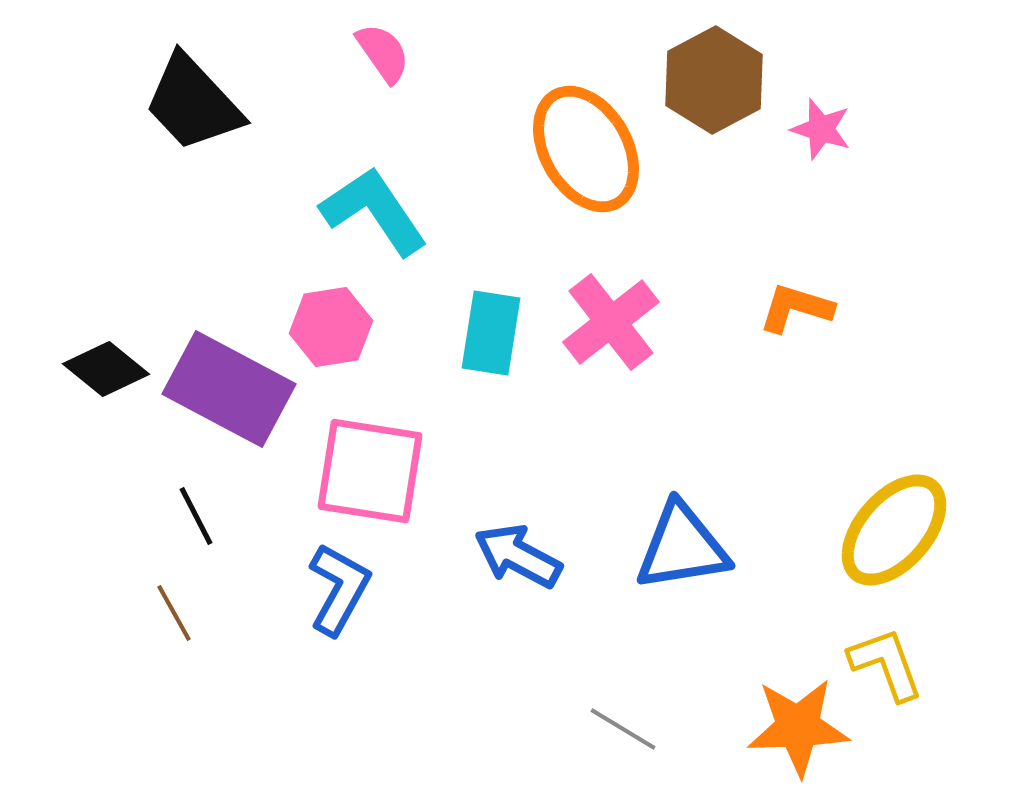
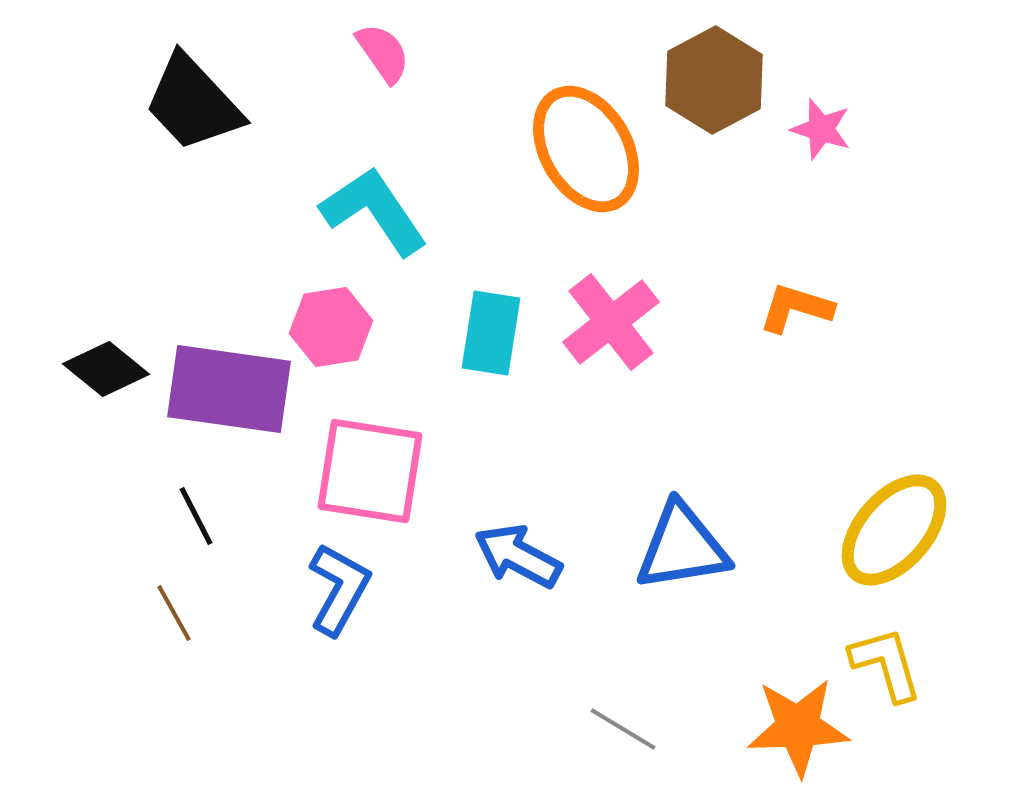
purple rectangle: rotated 20 degrees counterclockwise
yellow L-shape: rotated 4 degrees clockwise
